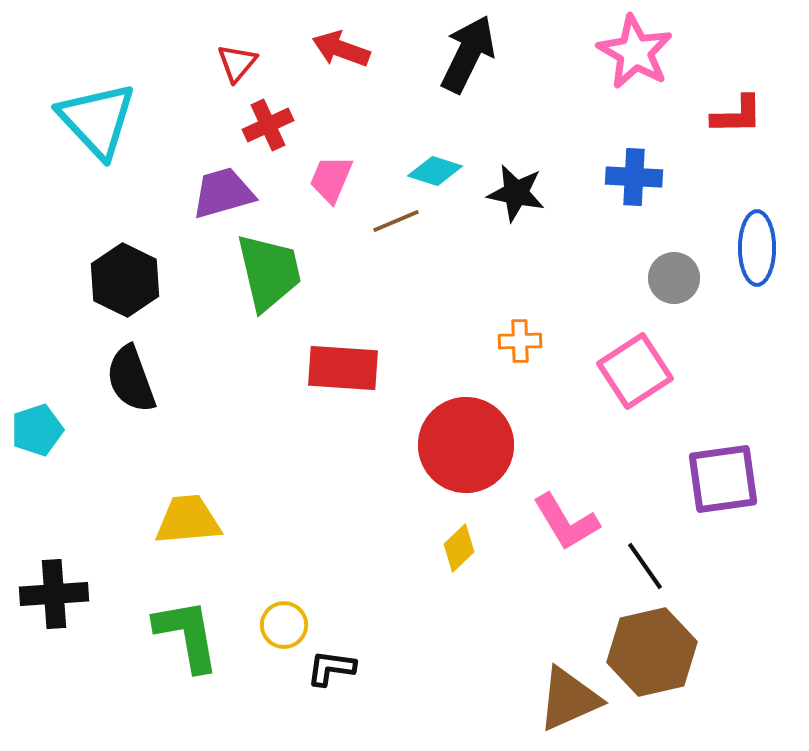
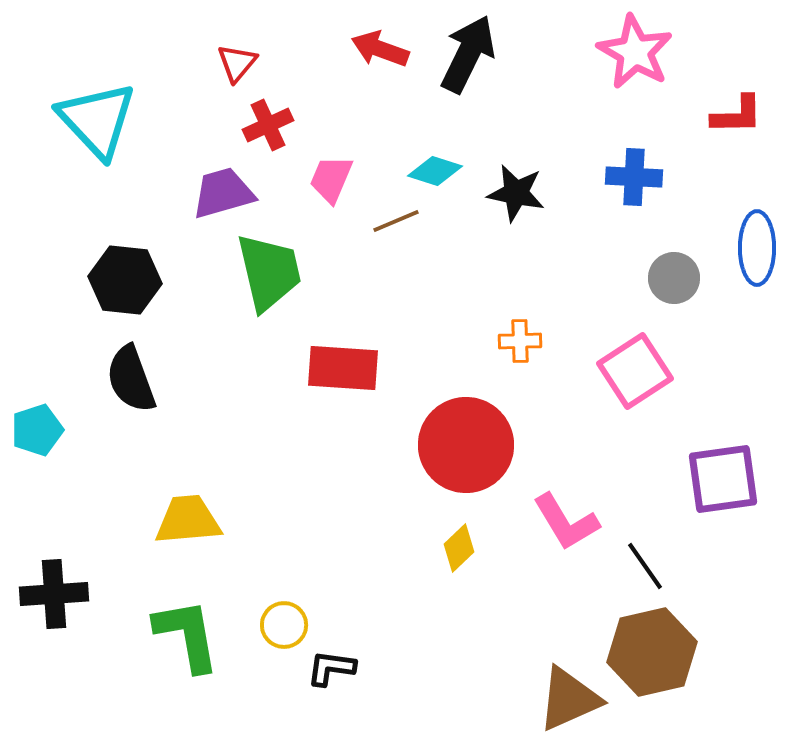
red arrow: moved 39 px right
black hexagon: rotated 20 degrees counterclockwise
